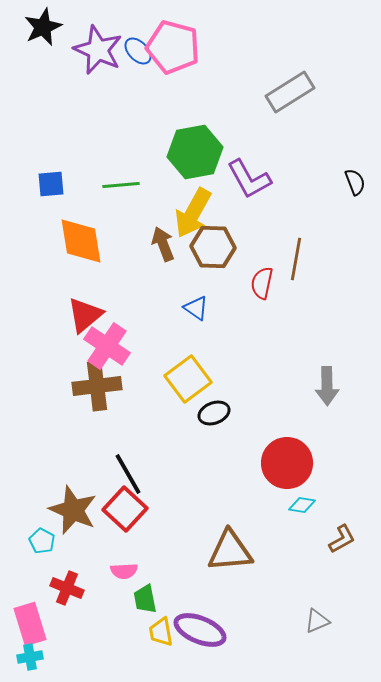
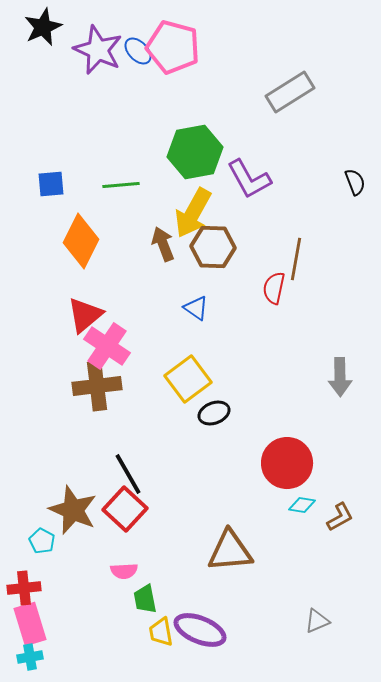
orange diamond: rotated 36 degrees clockwise
red semicircle: moved 12 px right, 5 px down
gray arrow: moved 13 px right, 9 px up
brown L-shape: moved 2 px left, 22 px up
red cross: moved 43 px left; rotated 28 degrees counterclockwise
